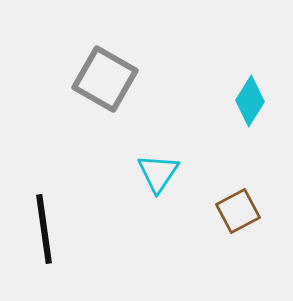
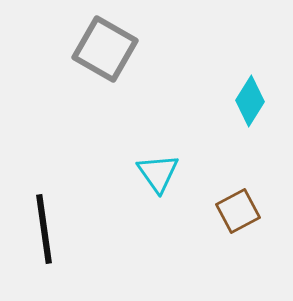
gray square: moved 30 px up
cyan triangle: rotated 9 degrees counterclockwise
